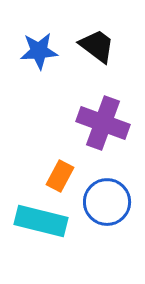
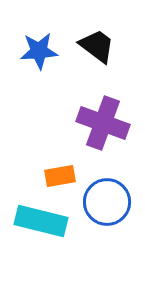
orange rectangle: rotated 52 degrees clockwise
